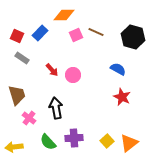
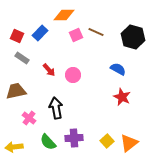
red arrow: moved 3 px left
brown trapezoid: moved 1 px left, 4 px up; rotated 85 degrees counterclockwise
